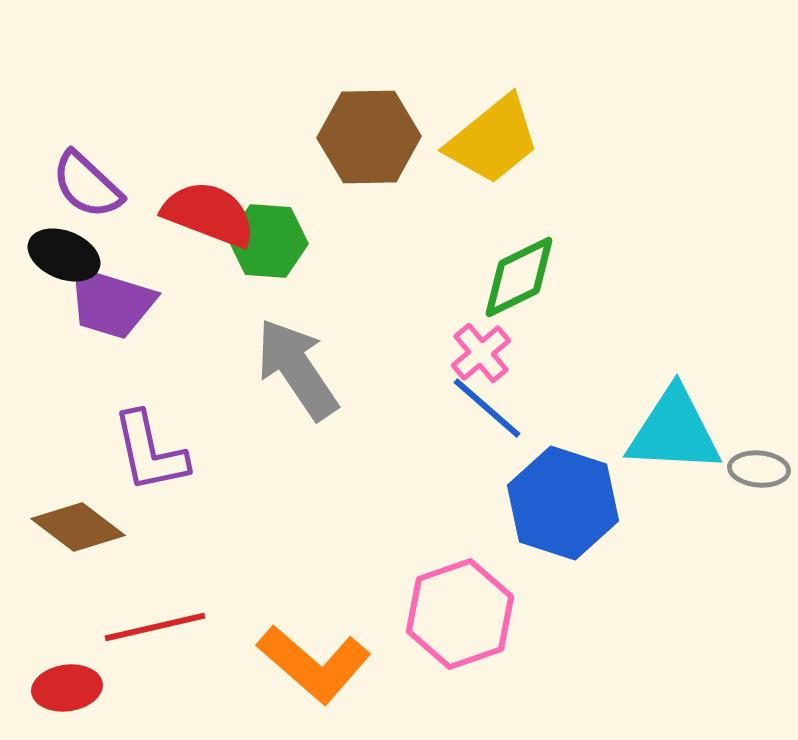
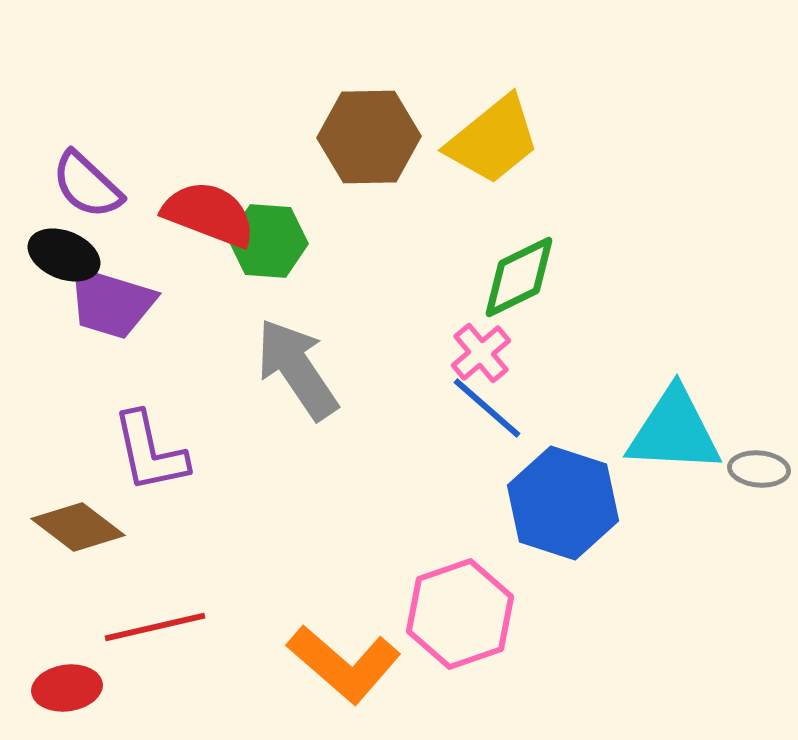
orange L-shape: moved 30 px right
